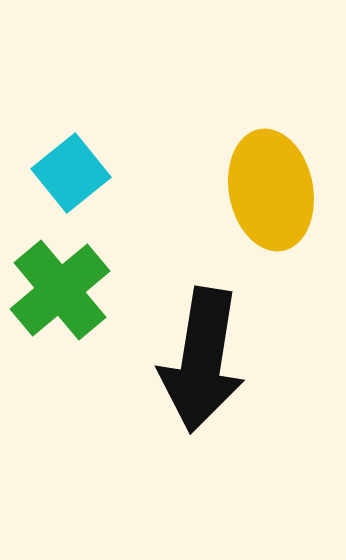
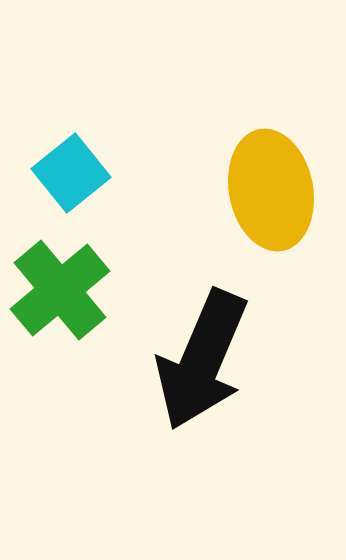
black arrow: rotated 14 degrees clockwise
